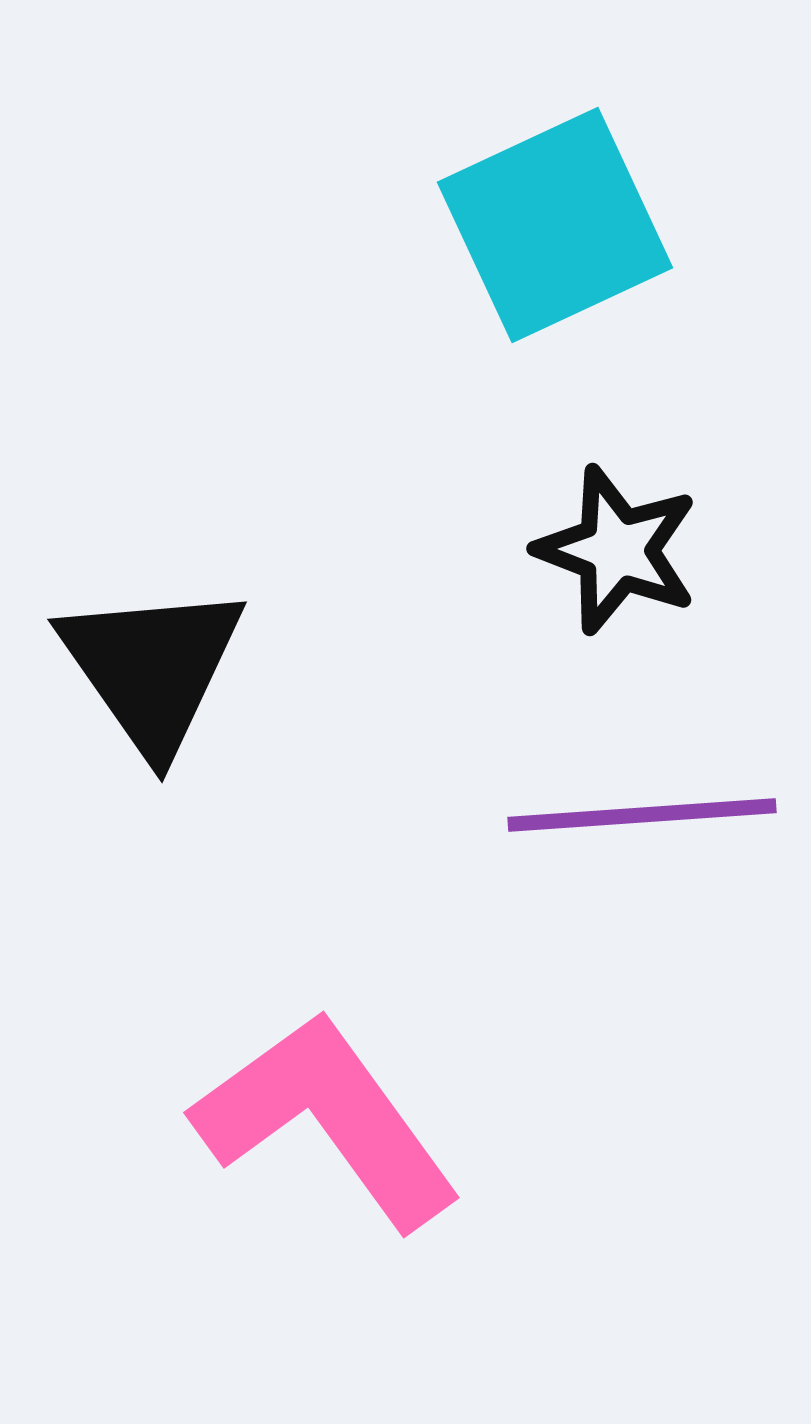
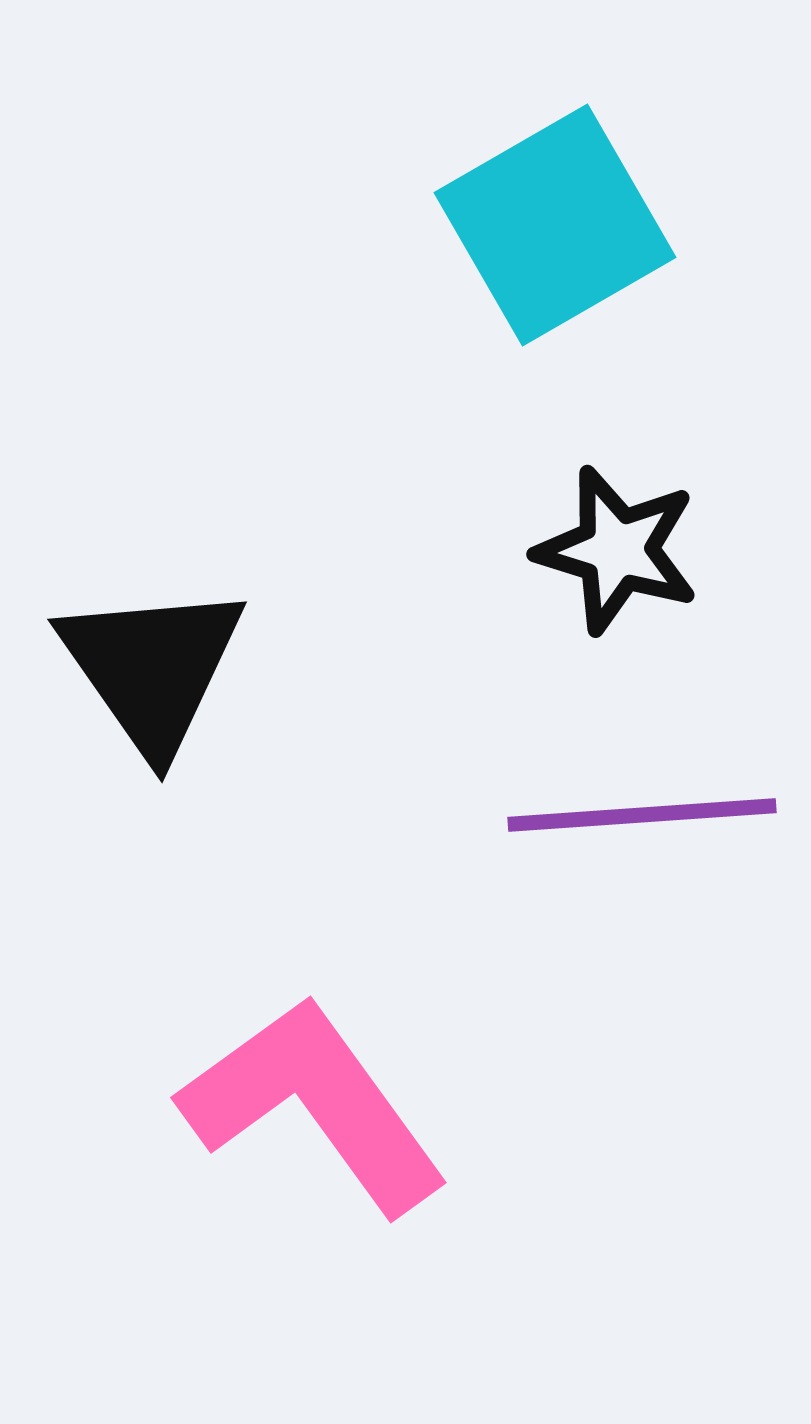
cyan square: rotated 5 degrees counterclockwise
black star: rotated 4 degrees counterclockwise
pink L-shape: moved 13 px left, 15 px up
